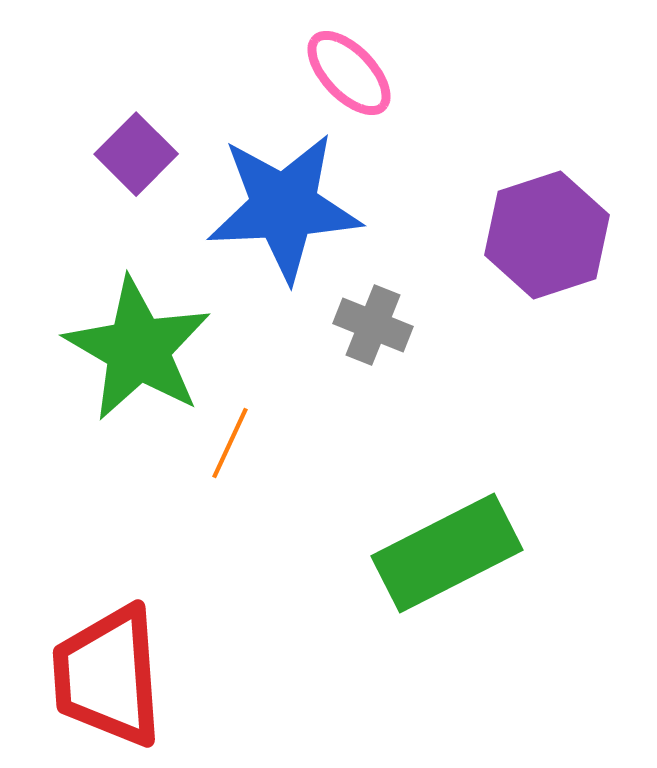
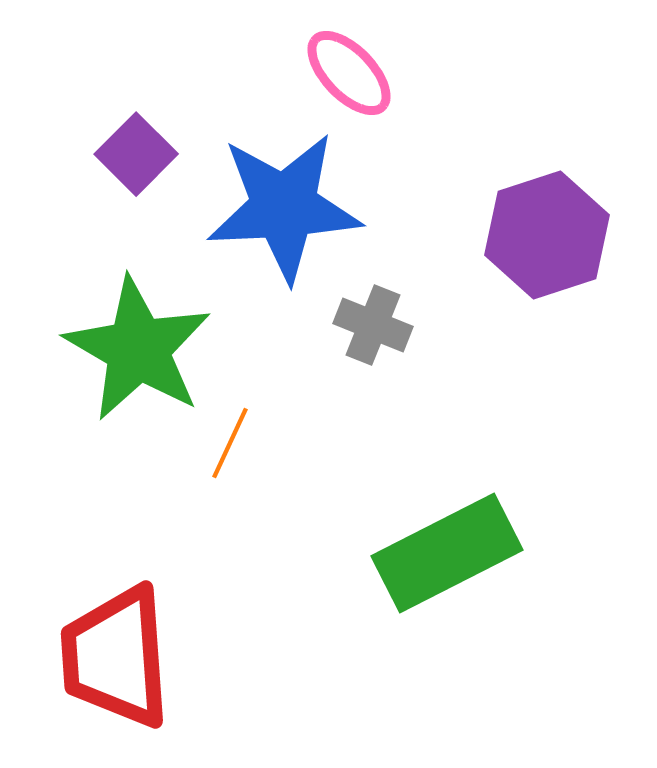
red trapezoid: moved 8 px right, 19 px up
